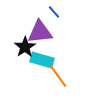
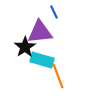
blue line: rotated 16 degrees clockwise
orange line: rotated 15 degrees clockwise
